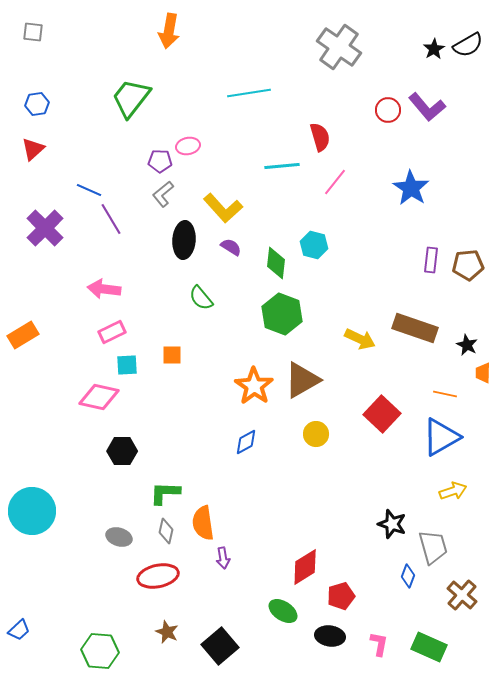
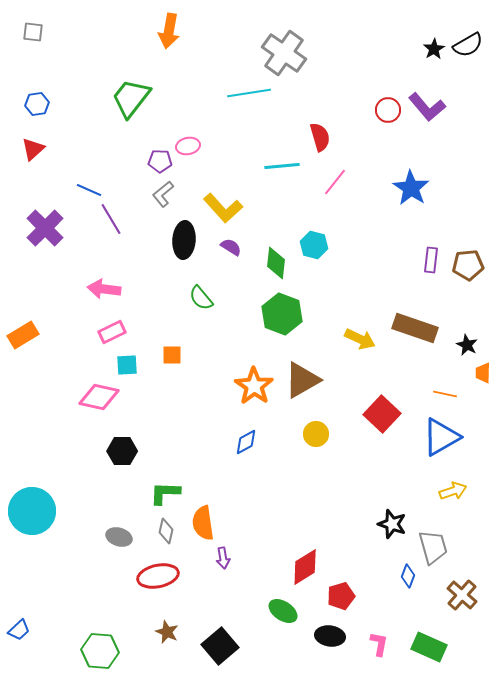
gray cross at (339, 47): moved 55 px left, 6 px down
